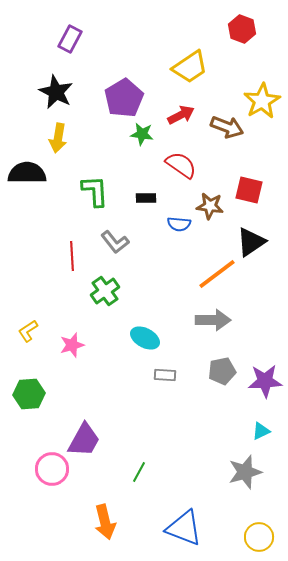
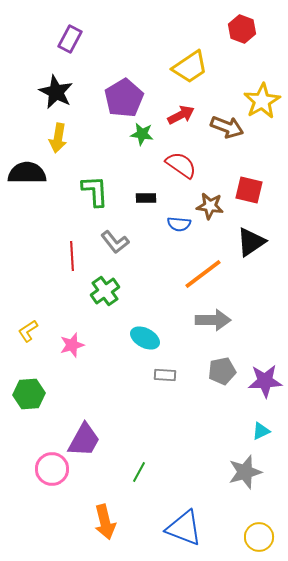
orange line: moved 14 px left
